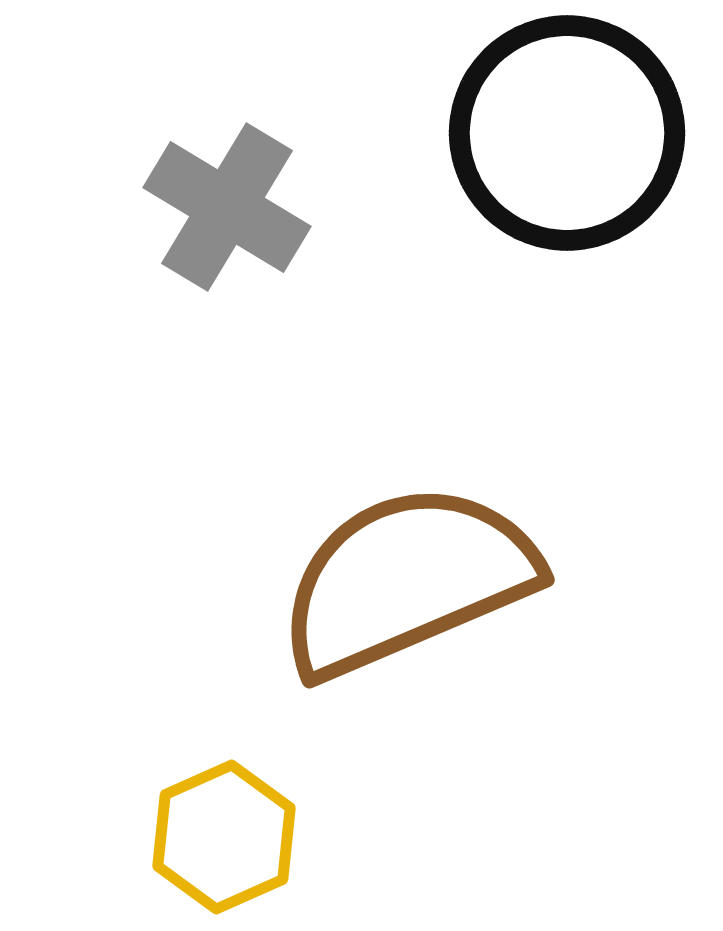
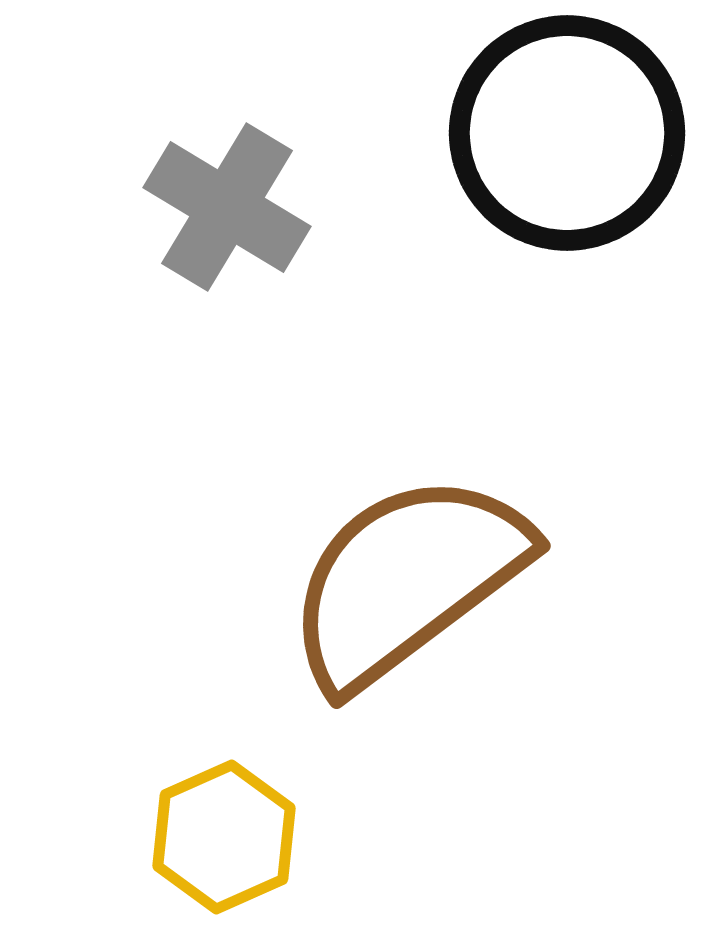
brown semicircle: rotated 14 degrees counterclockwise
